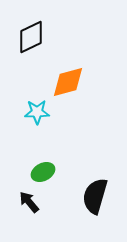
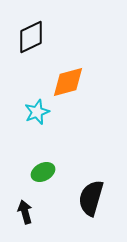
cyan star: rotated 20 degrees counterclockwise
black semicircle: moved 4 px left, 2 px down
black arrow: moved 4 px left, 10 px down; rotated 25 degrees clockwise
